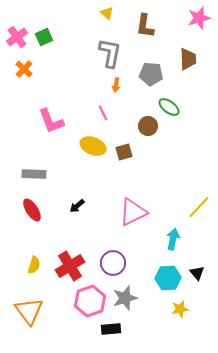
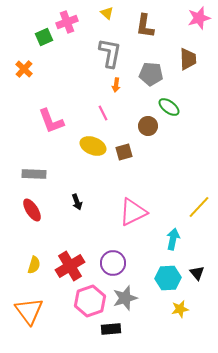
pink cross: moved 50 px right, 15 px up; rotated 15 degrees clockwise
black arrow: moved 4 px up; rotated 70 degrees counterclockwise
